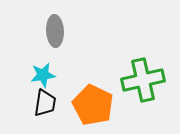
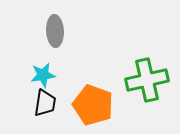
green cross: moved 4 px right
orange pentagon: rotated 6 degrees counterclockwise
